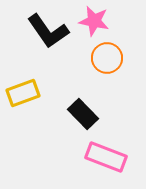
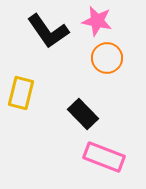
pink star: moved 3 px right
yellow rectangle: moved 2 px left; rotated 56 degrees counterclockwise
pink rectangle: moved 2 px left
